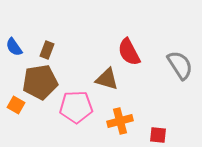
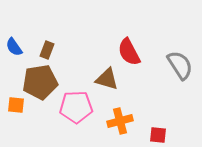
orange square: rotated 24 degrees counterclockwise
